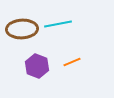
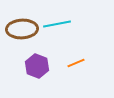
cyan line: moved 1 px left
orange line: moved 4 px right, 1 px down
